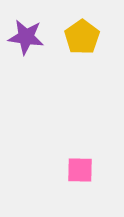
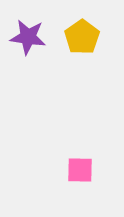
purple star: moved 2 px right
